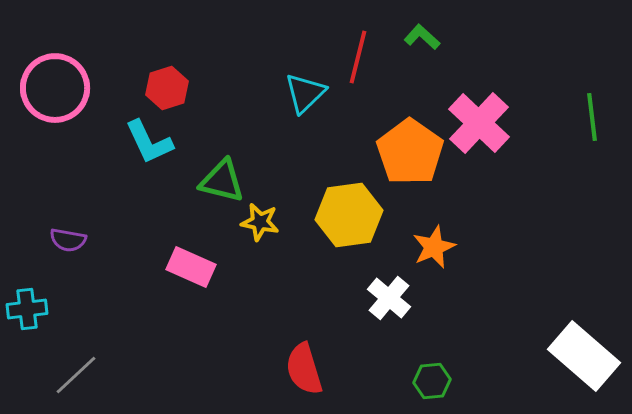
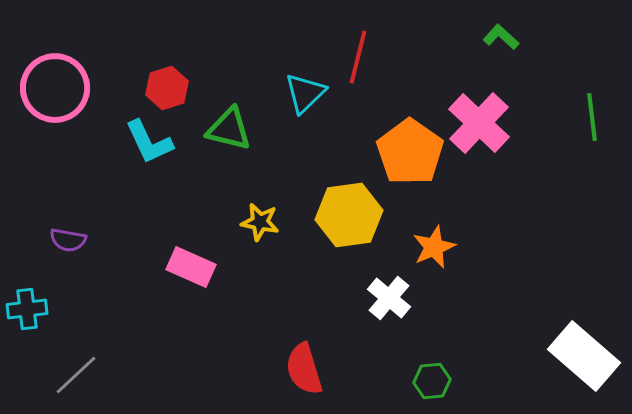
green L-shape: moved 79 px right
green triangle: moved 7 px right, 52 px up
